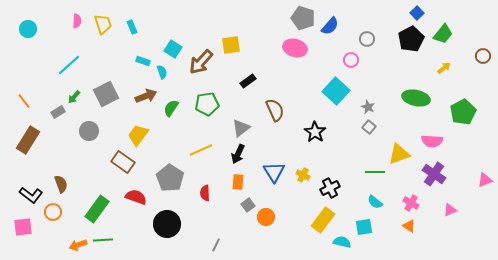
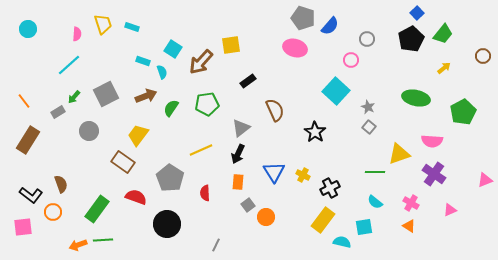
pink semicircle at (77, 21): moved 13 px down
cyan rectangle at (132, 27): rotated 48 degrees counterclockwise
